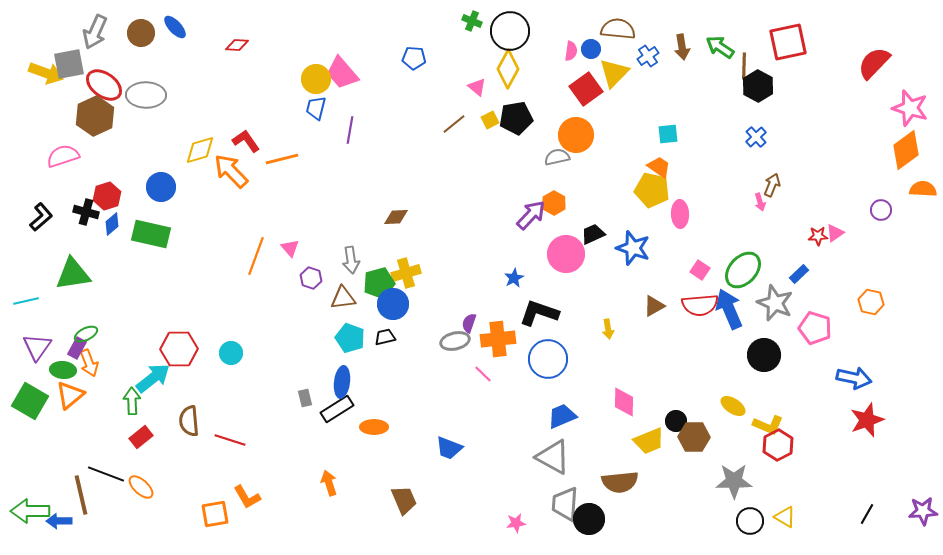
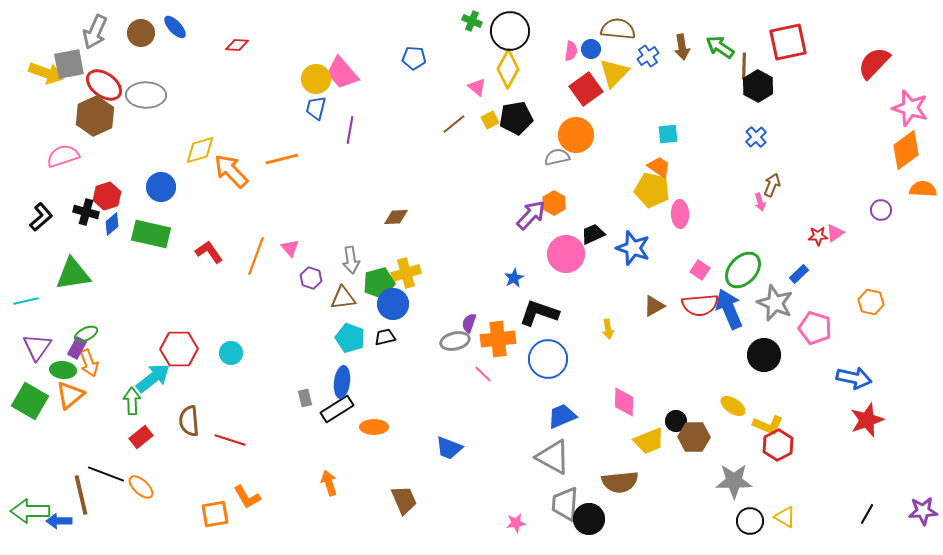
red L-shape at (246, 141): moved 37 px left, 111 px down
